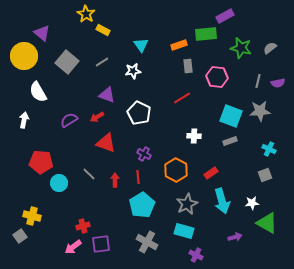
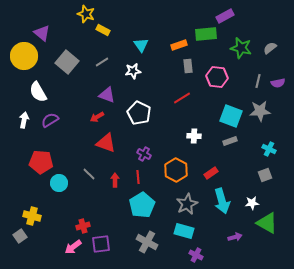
yellow star at (86, 14): rotated 12 degrees counterclockwise
purple semicircle at (69, 120): moved 19 px left
